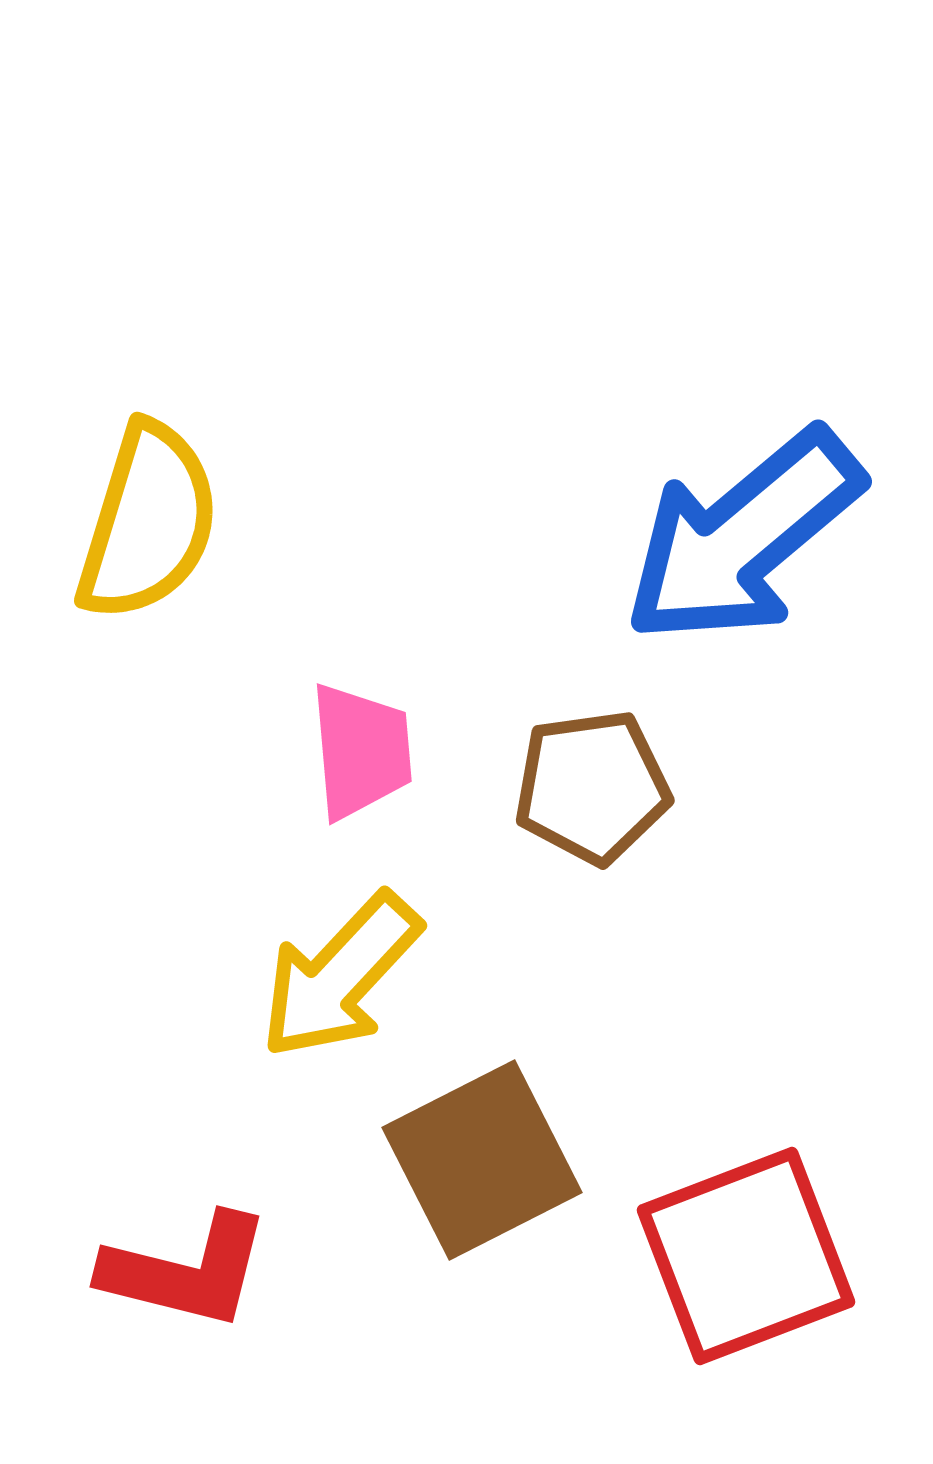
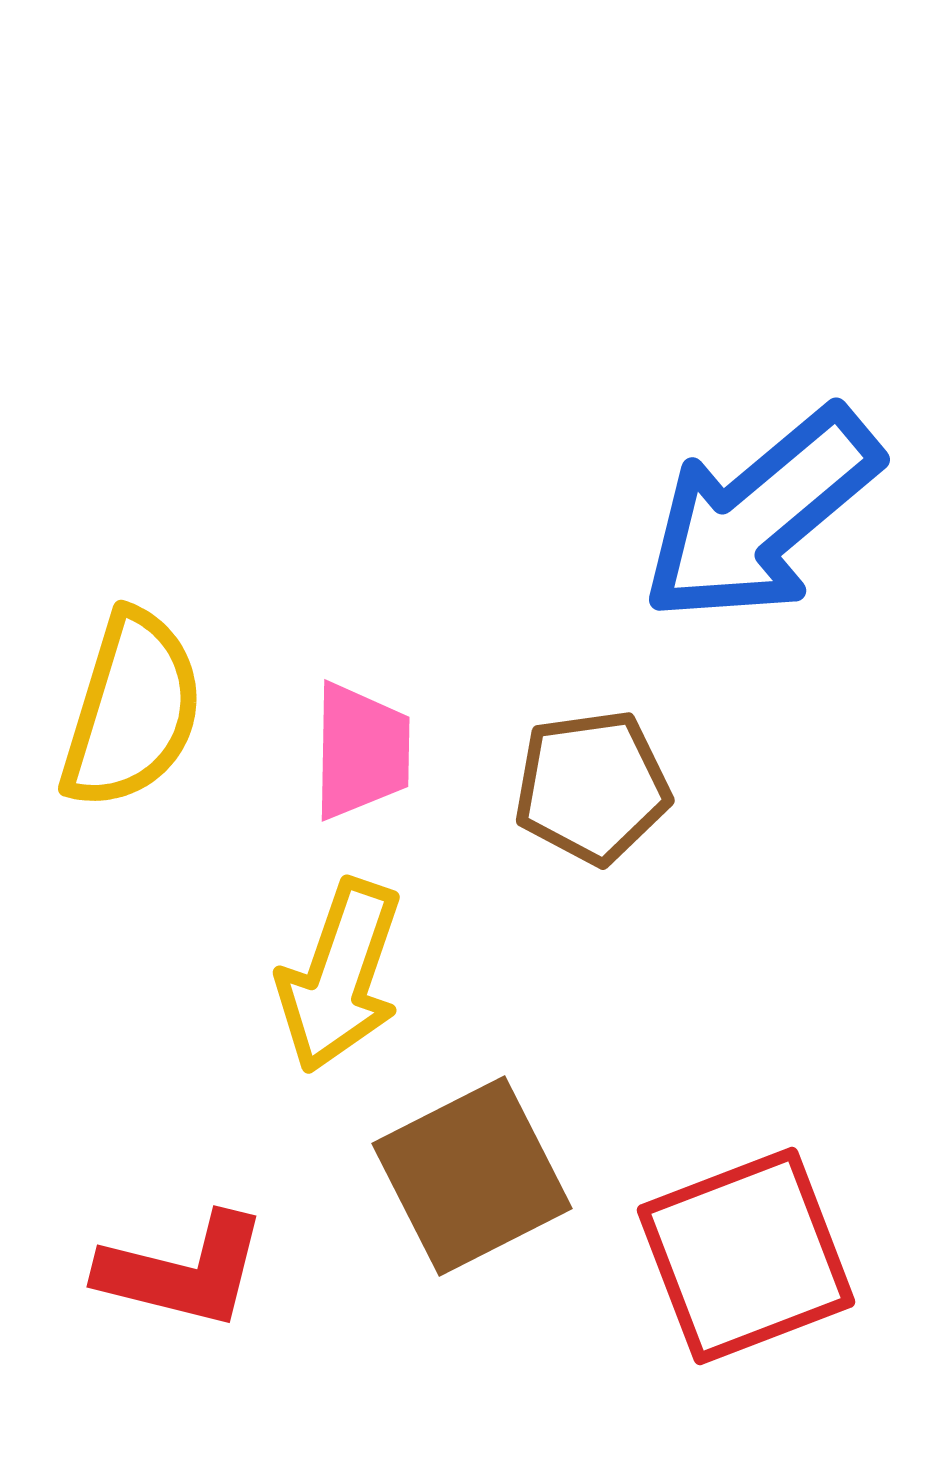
yellow semicircle: moved 16 px left, 188 px down
blue arrow: moved 18 px right, 22 px up
pink trapezoid: rotated 6 degrees clockwise
yellow arrow: rotated 24 degrees counterclockwise
brown square: moved 10 px left, 16 px down
red L-shape: moved 3 px left
